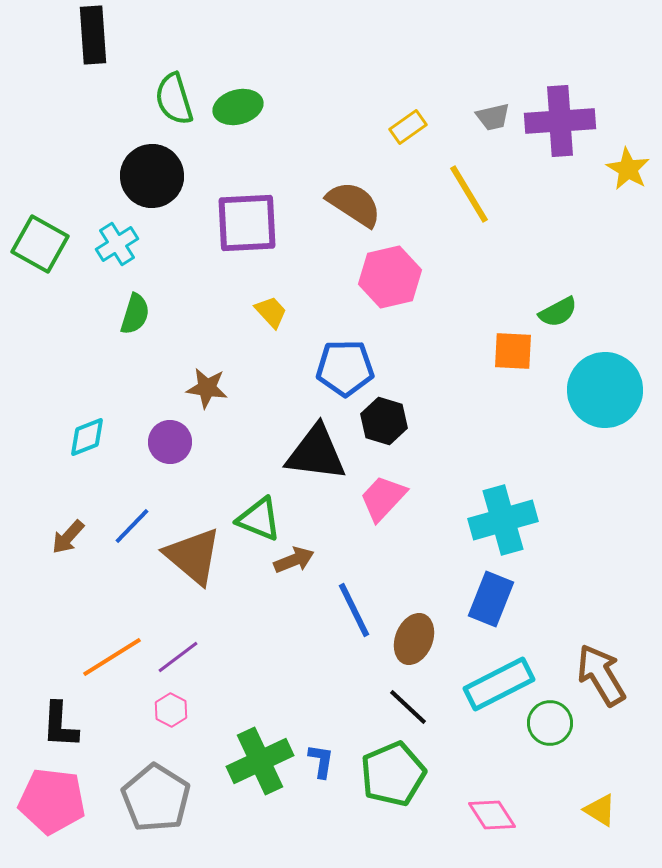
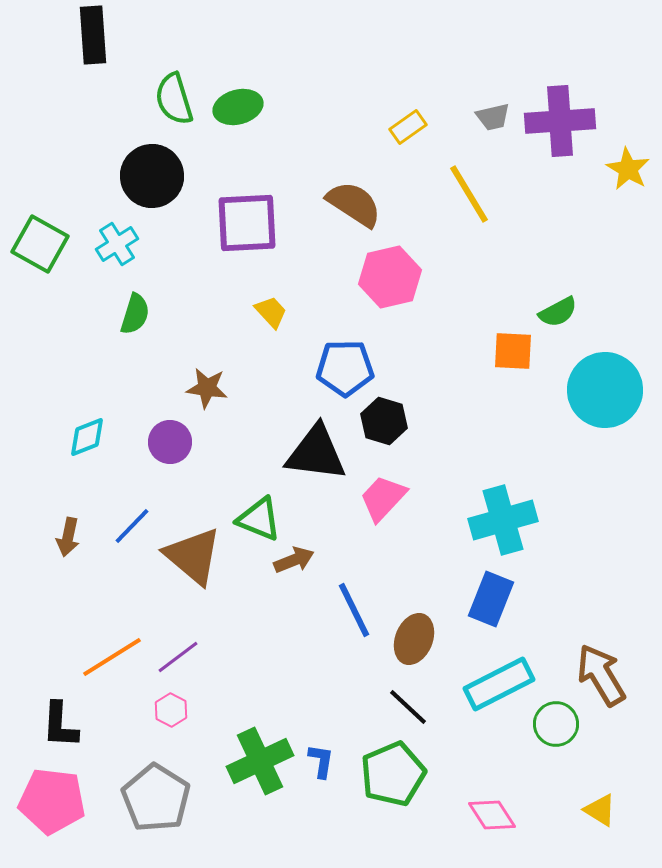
brown arrow at (68, 537): rotated 30 degrees counterclockwise
green circle at (550, 723): moved 6 px right, 1 px down
